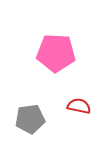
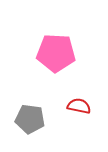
gray pentagon: rotated 16 degrees clockwise
